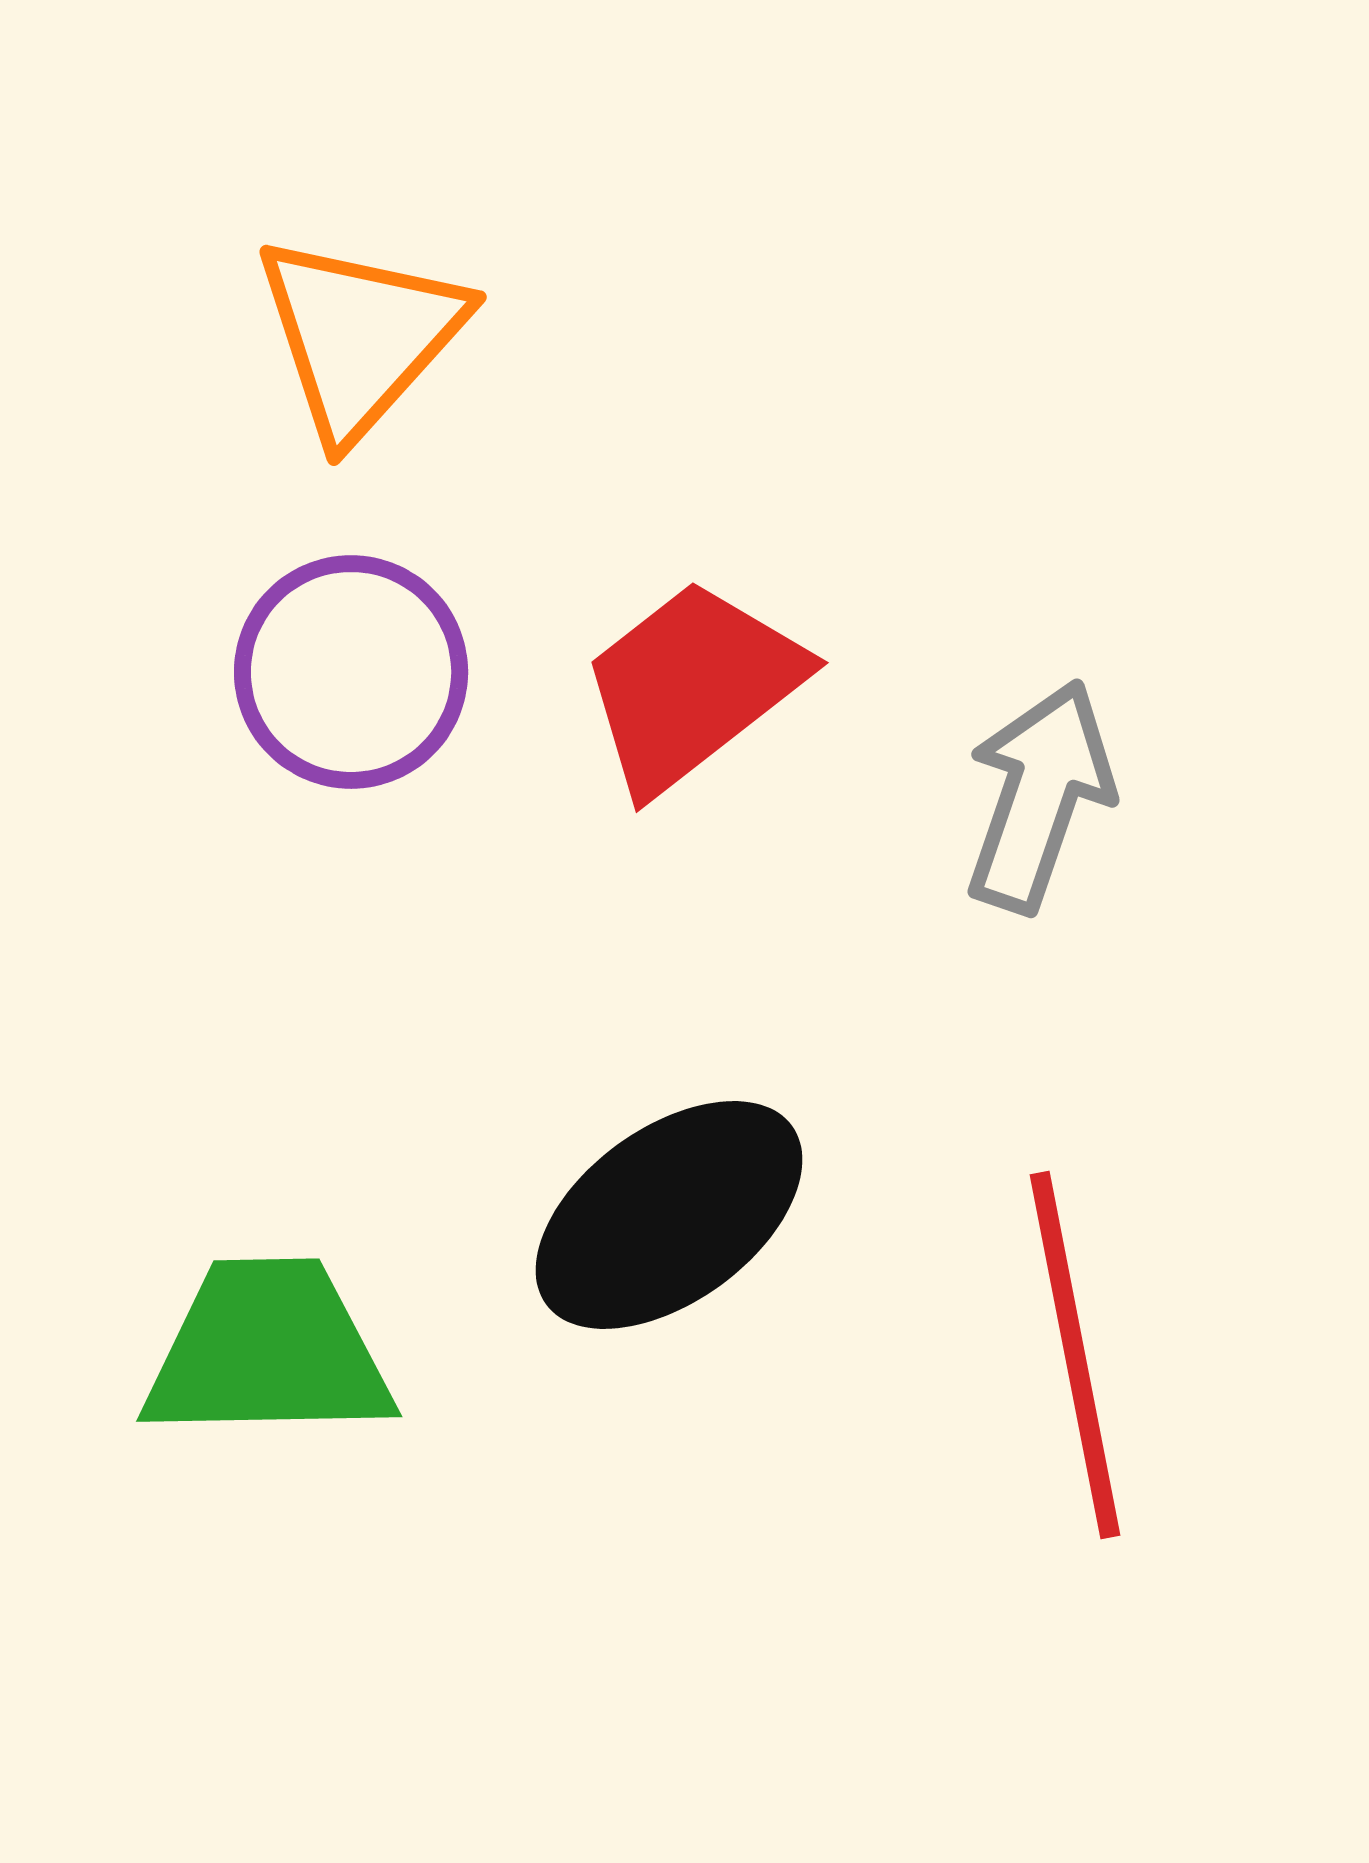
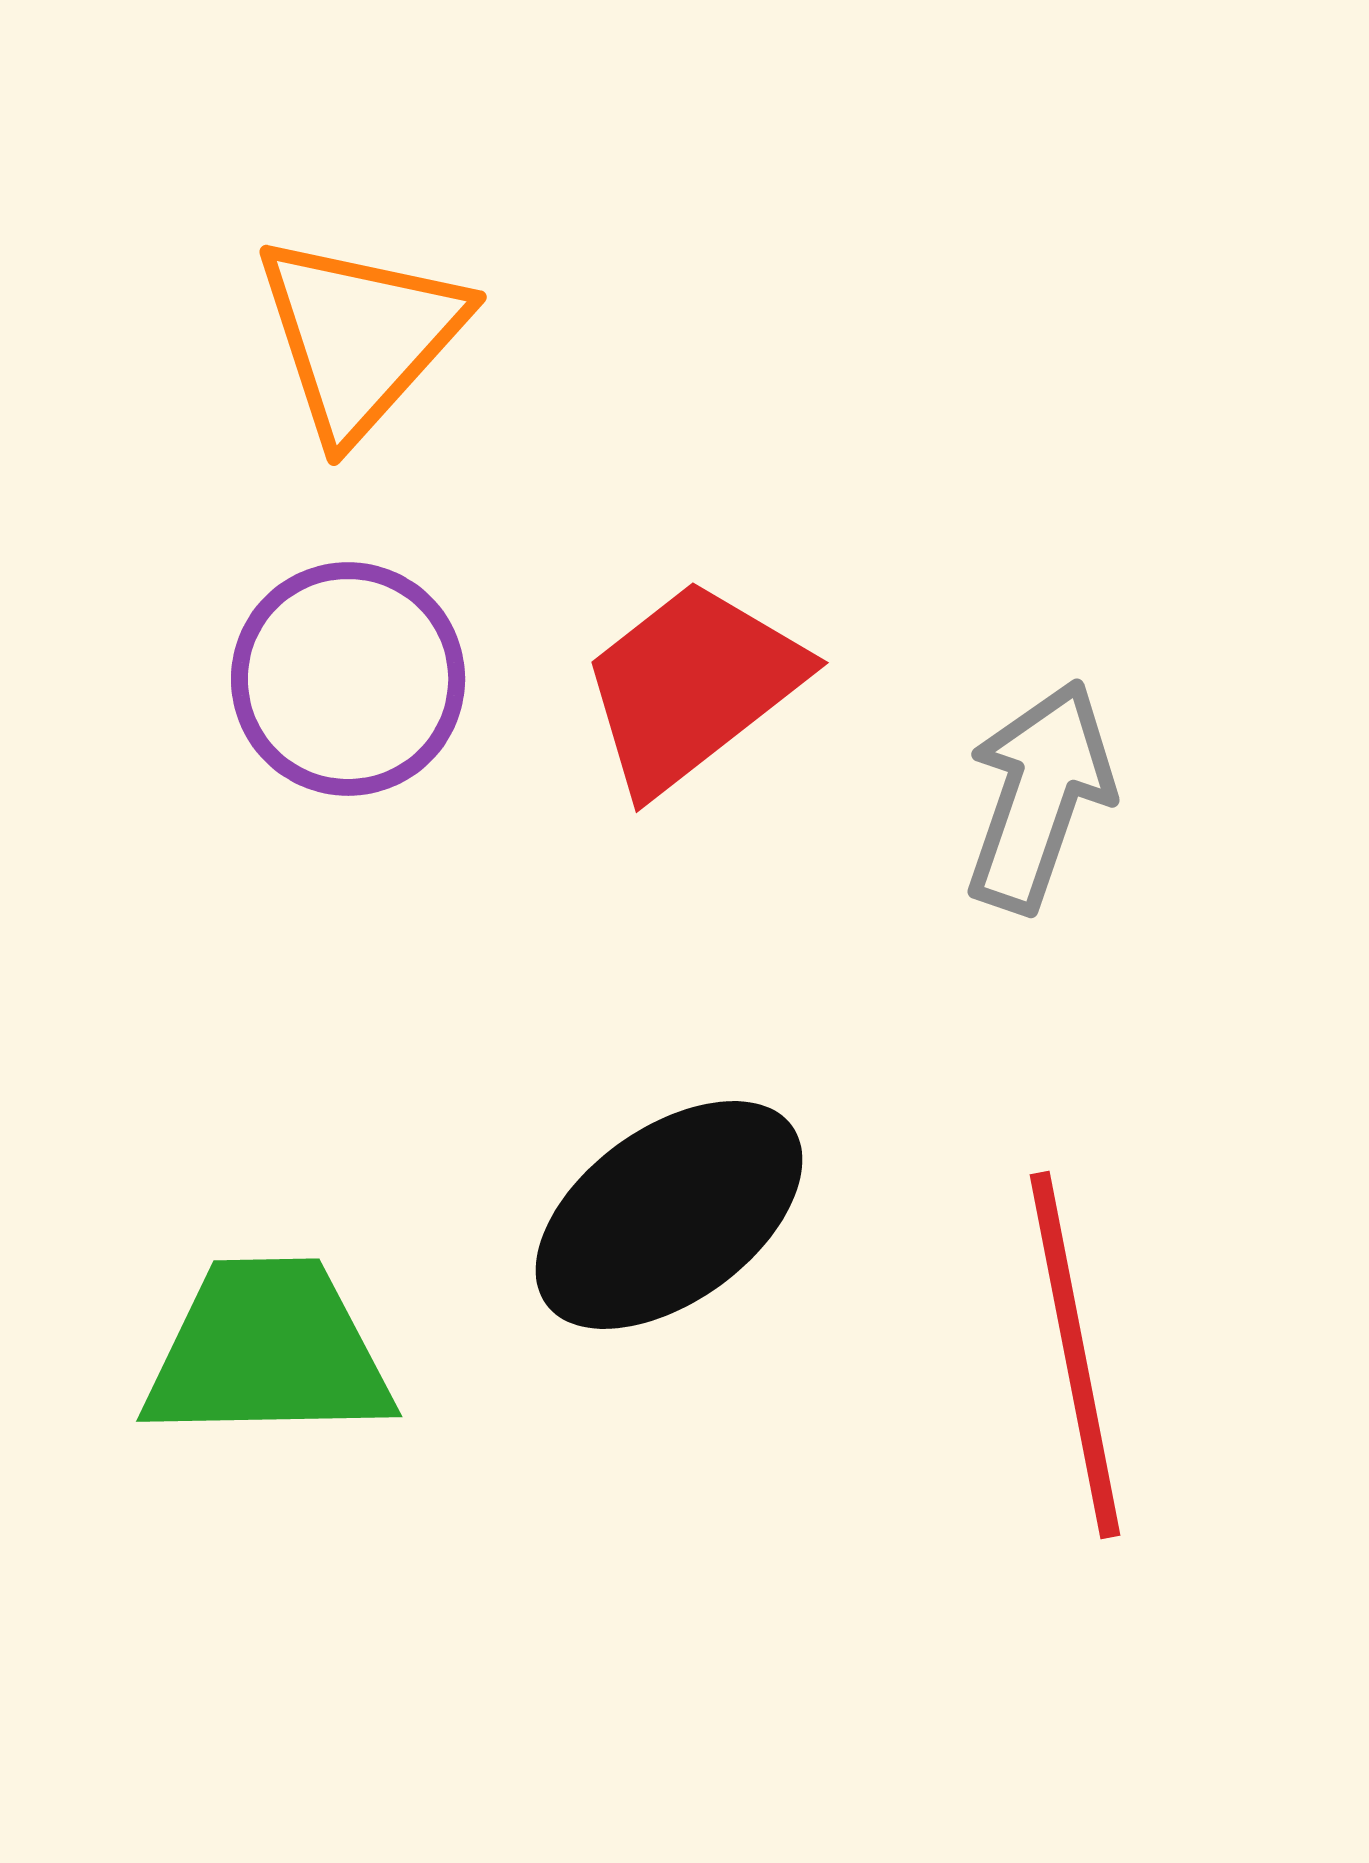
purple circle: moved 3 px left, 7 px down
